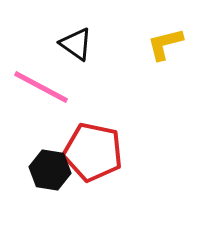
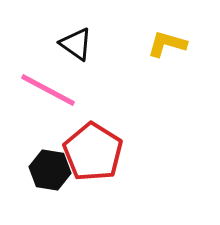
yellow L-shape: moved 2 px right; rotated 30 degrees clockwise
pink line: moved 7 px right, 3 px down
red pentagon: rotated 20 degrees clockwise
